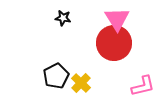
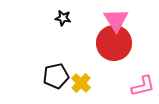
pink triangle: moved 1 px left, 1 px down
black pentagon: rotated 15 degrees clockwise
